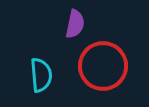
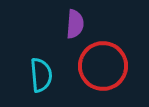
purple semicircle: rotated 8 degrees counterclockwise
